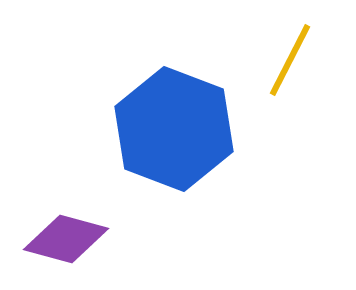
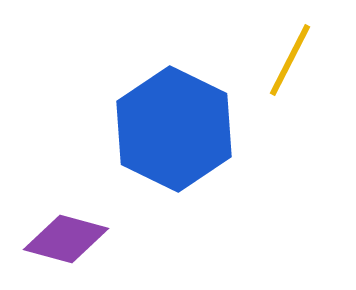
blue hexagon: rotated 5 degrees clockwise
